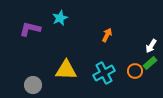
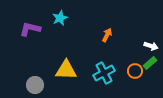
white arrow: rotated 104 degrees counterclockwise
gray circle: moved 2 px right
